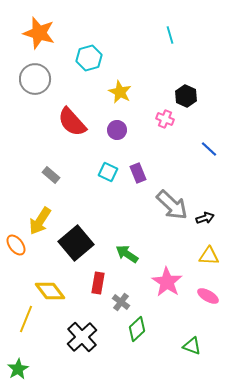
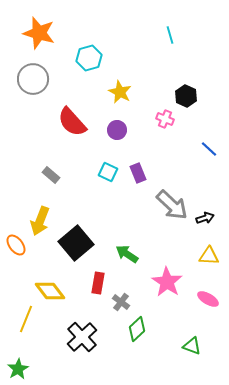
gray circle: moved 2 px left
yellow arrow: rotated 12 degrees counterclockwise
pink ellipse: moved 3 px down
